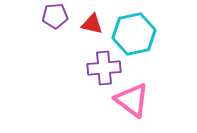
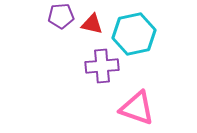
purple pentagon: moved 6 px right
purple cross: moved 2 px left, 2 px up
pink triangle: moved 5 px right, 8 px down; rotated 18 degrees counterclockwise
